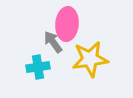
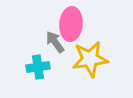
pink ellipse: moved 4 px right
gray arrow: moved 2 px right
